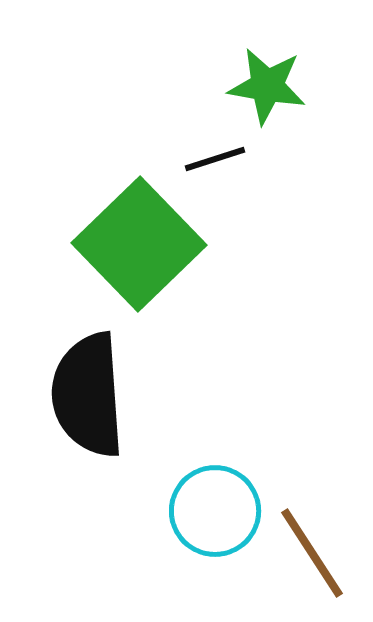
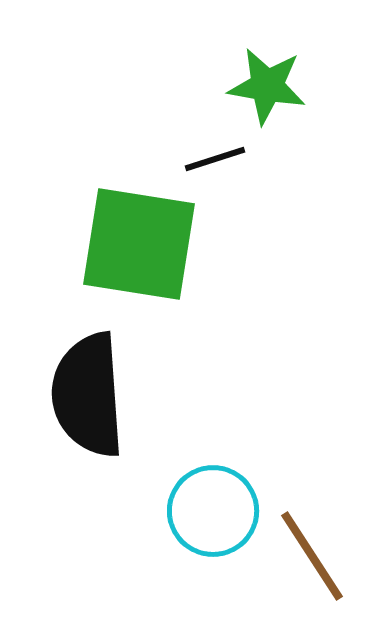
green square: rotated 37 degrees counterclockwise
cyan circle: moved 2 px left
brown line: moved 3 px down
